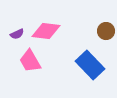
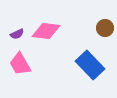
brown circle: moved 1 px left, 3 px up
pink trapezoid: moved 10 px left, 3 px down
